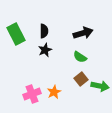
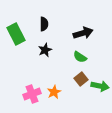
black semicircle: moved 7 px up
